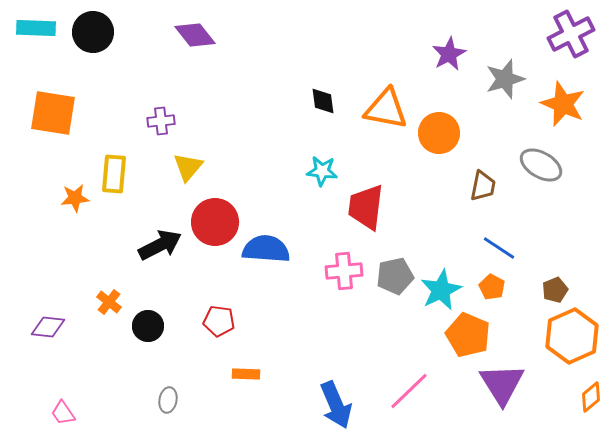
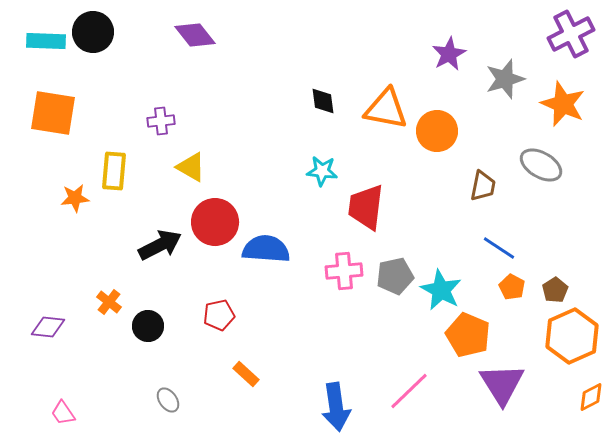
cyan rectangle at (36, 28): moved 10 px right, 13 px down
orange circle at (439, 133): moved 2 px left, 2 px up
yellow triangle at (188, 167): moved 3 px right; rotated 40 degrees counterclockwise
yellow rectangle at (114, 174): moved 3 px up
orange pentagon at (492, 287): moved 20 px right
cyan star at (441, 290): rotated 18 degrees counterclockwise
brown pentagon at (555, 290): rotated 10 degrees counterclockwise
red pentagon at (219, 321): moved 6 px up; rotated 20 degrees counterclockwise
orange rectangle at (246, 374): rotated 40 degrees clockwise
orange diamond at (591, 397): rotated 12 degrees clockwise
gray ellipse at (168, 400): rotated 45 degrees counterclockwise
blue arrow at (336, 405): moved 2 px down; rotated 15 degrees clockwise
